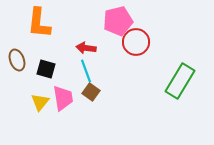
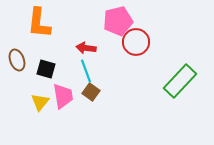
green rectangle: rotated 12 degrees clockwise
pink trapezoid: moved 2 px up
